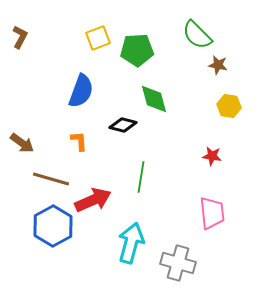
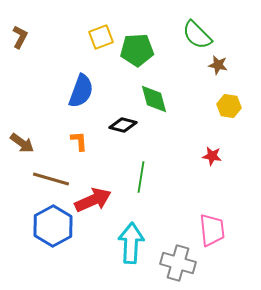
yellow square: moved 3 px right, 1 px up
pink trapezoid: moved 17 px down
cyan arrow: rotated 12 degrees counterclockwise
